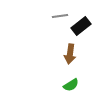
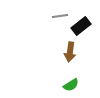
brown arrow: moved 2 px up
